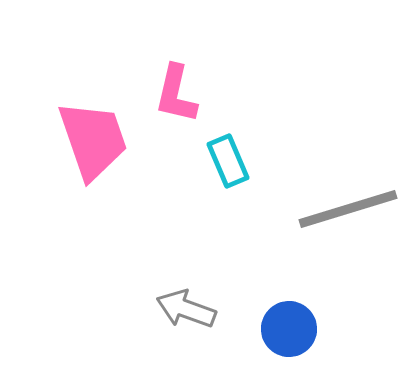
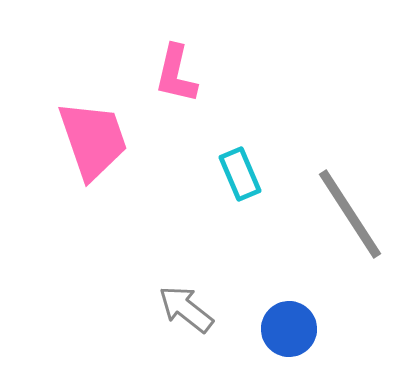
pink L-shape: moved 20 px up
cyan rectangle: moved 12 px right, 13 px down
gray line: moved 2 px right, 5 px down; rotated 74 degrees clockwise
gray arrow: rotated 18 degrees clockwise
